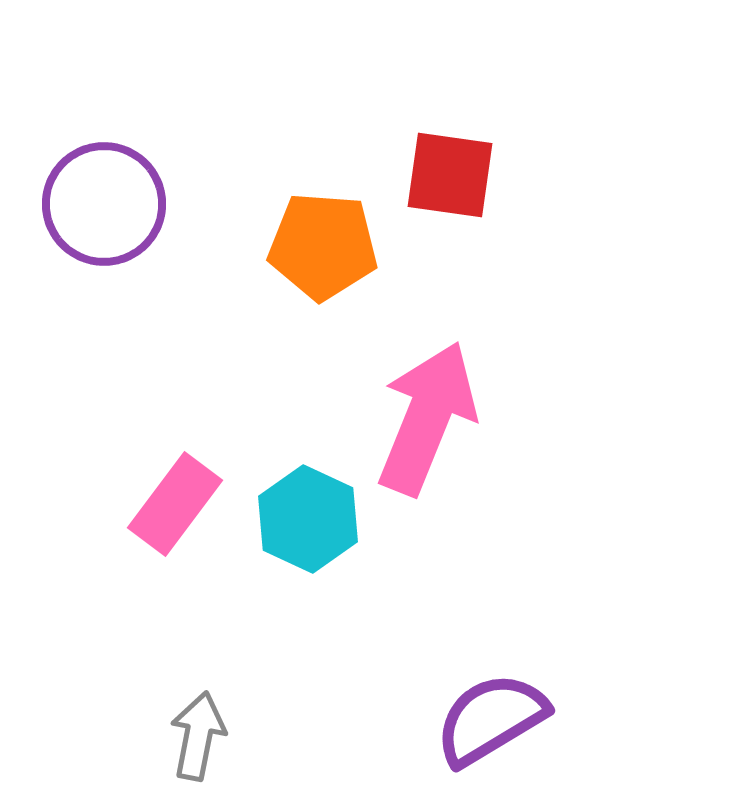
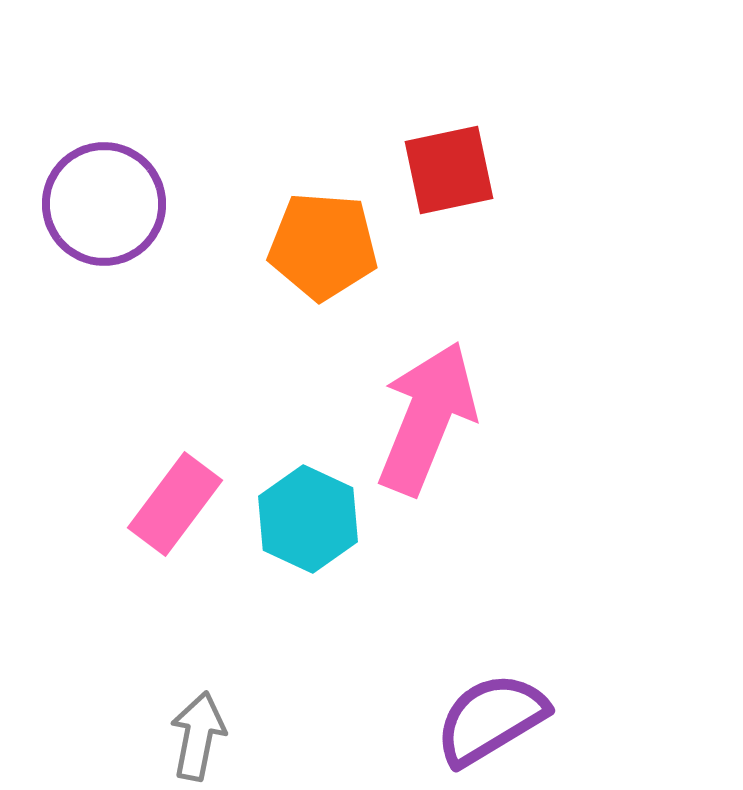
red square: moved 1 px left, 5 px up; rotated 20 degrees counterclockwise
